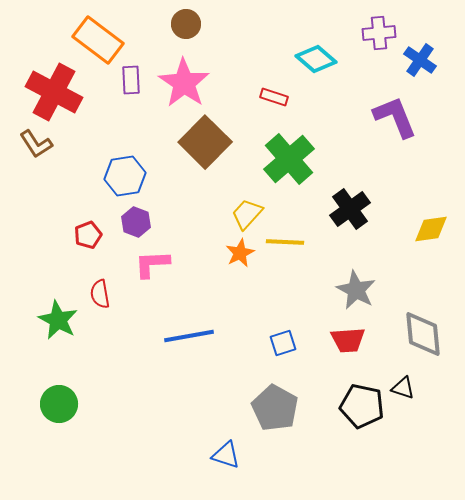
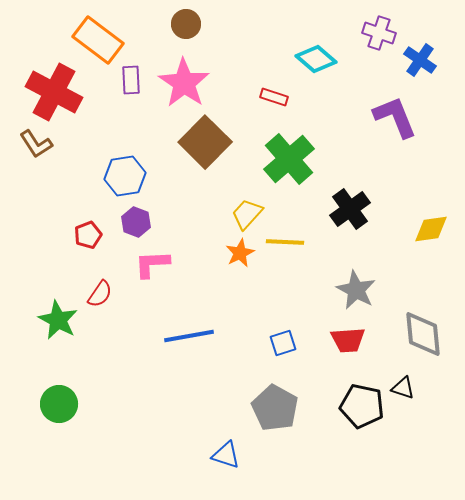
purple cross: rotated 24 degrees clockwise
red semicircle: rotated 136 degrees counterclockwise
